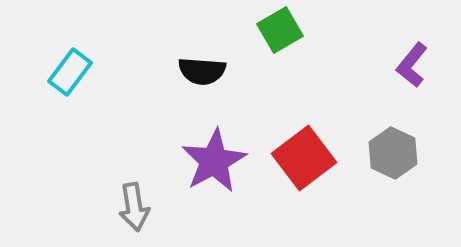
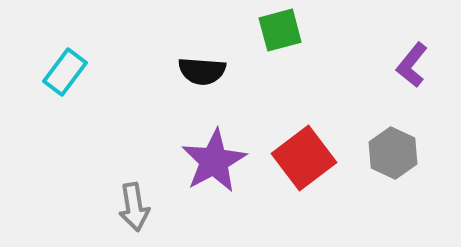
green square: rotated 15 degrees clockwise
cyan rectangle: moved 5 px left
